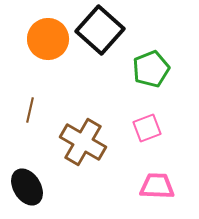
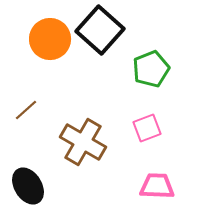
orange circle: moved 2 px right
brown line: moved 4 px left; rotated 35 degrees clockwise
black ellipse: moved 1 px right, 1 px up
